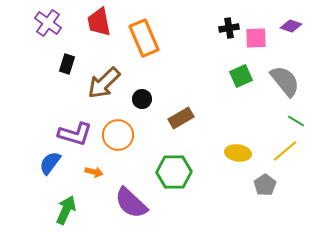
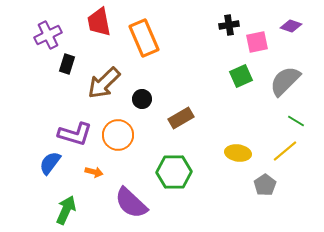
purple cross: moved 12 px down; rotated 28 degrees clockwise
black cross: moved 3 px up
pink square: moved 1 px right, 4 px down; rotated 10 degrees counterclockwise
gray semicircle: rotated 96 degrees counterclockwise
